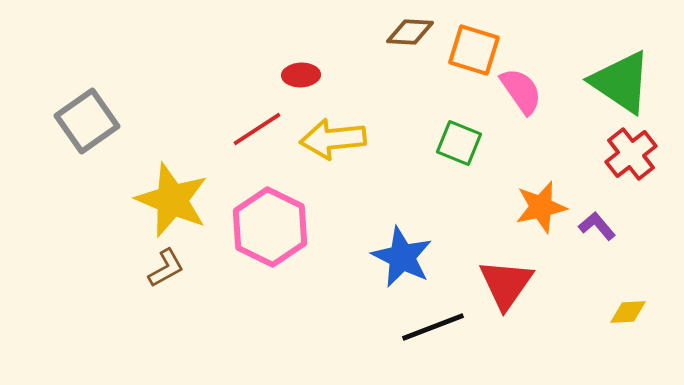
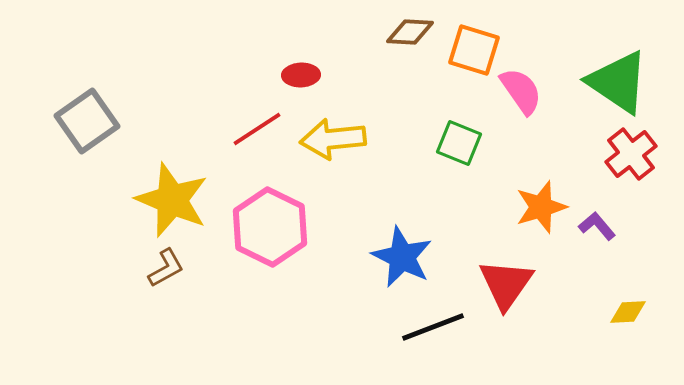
green triangle: moved 3 px left
orange star: rotated 4 degrees counterclockwise
